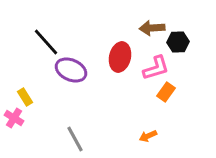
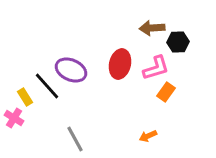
black line: moved 1 px right, 44 px down
red ellipse: moved 7 px down
